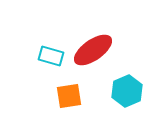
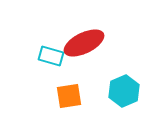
red ellipse: moved 9 px left, 7 px up; rotated 9 degrees clockwise
cyan hexagon: moved 3 px left
